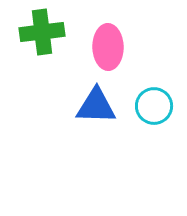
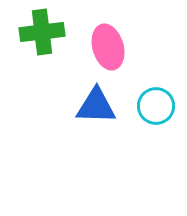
pink ellipse: rotated 15 degrees counterclockwise
cyan circle: moved 2 px right
